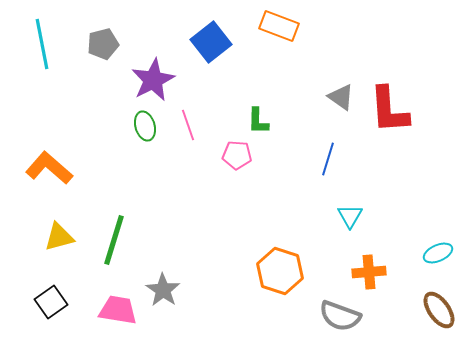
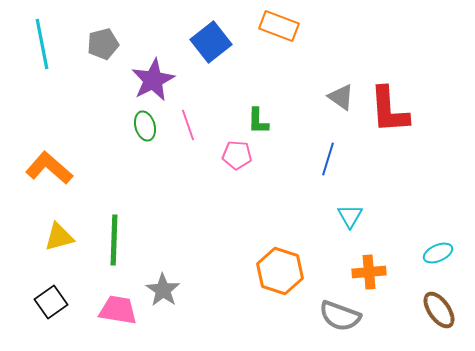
green line: rotated 15 degrees counterclockwise
